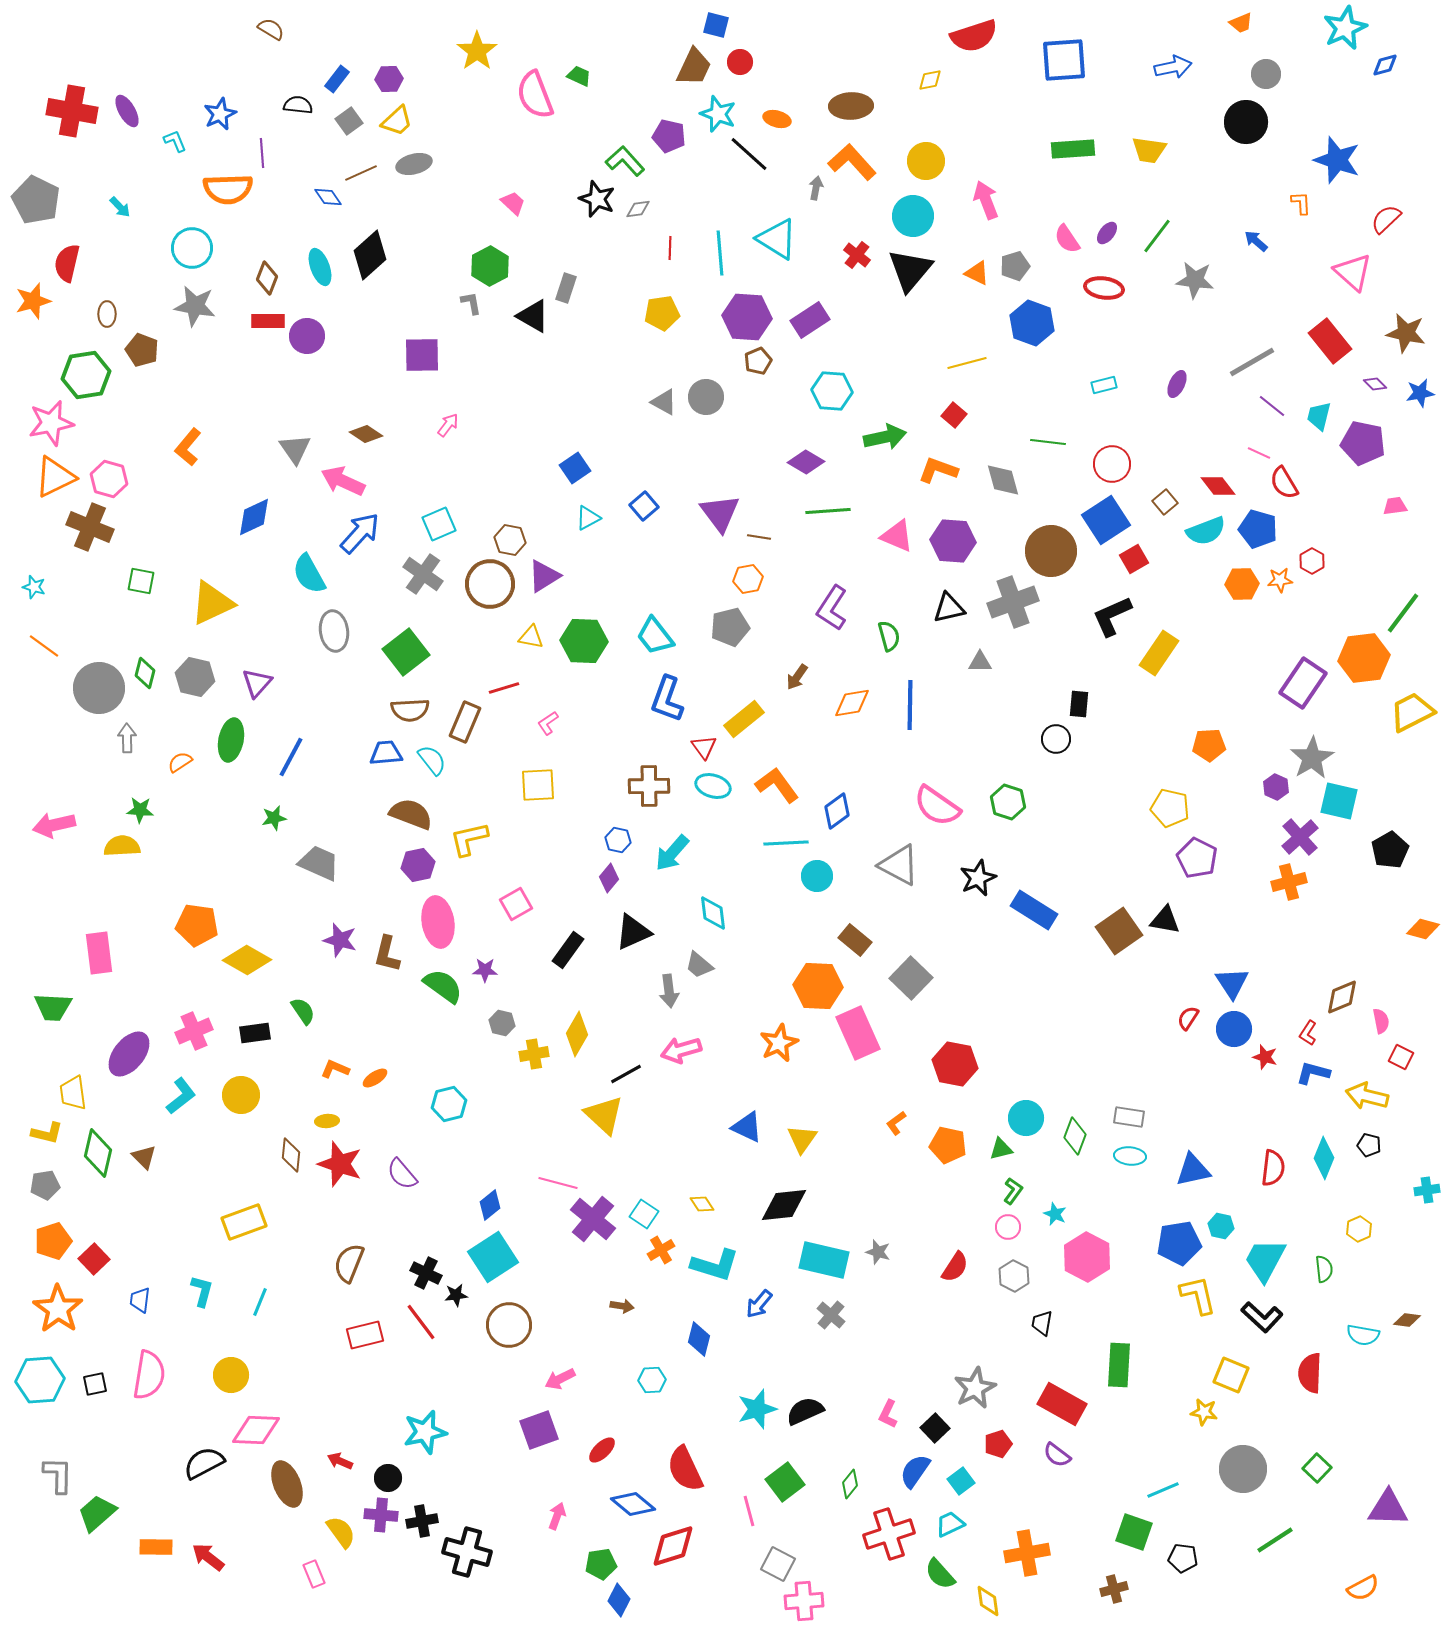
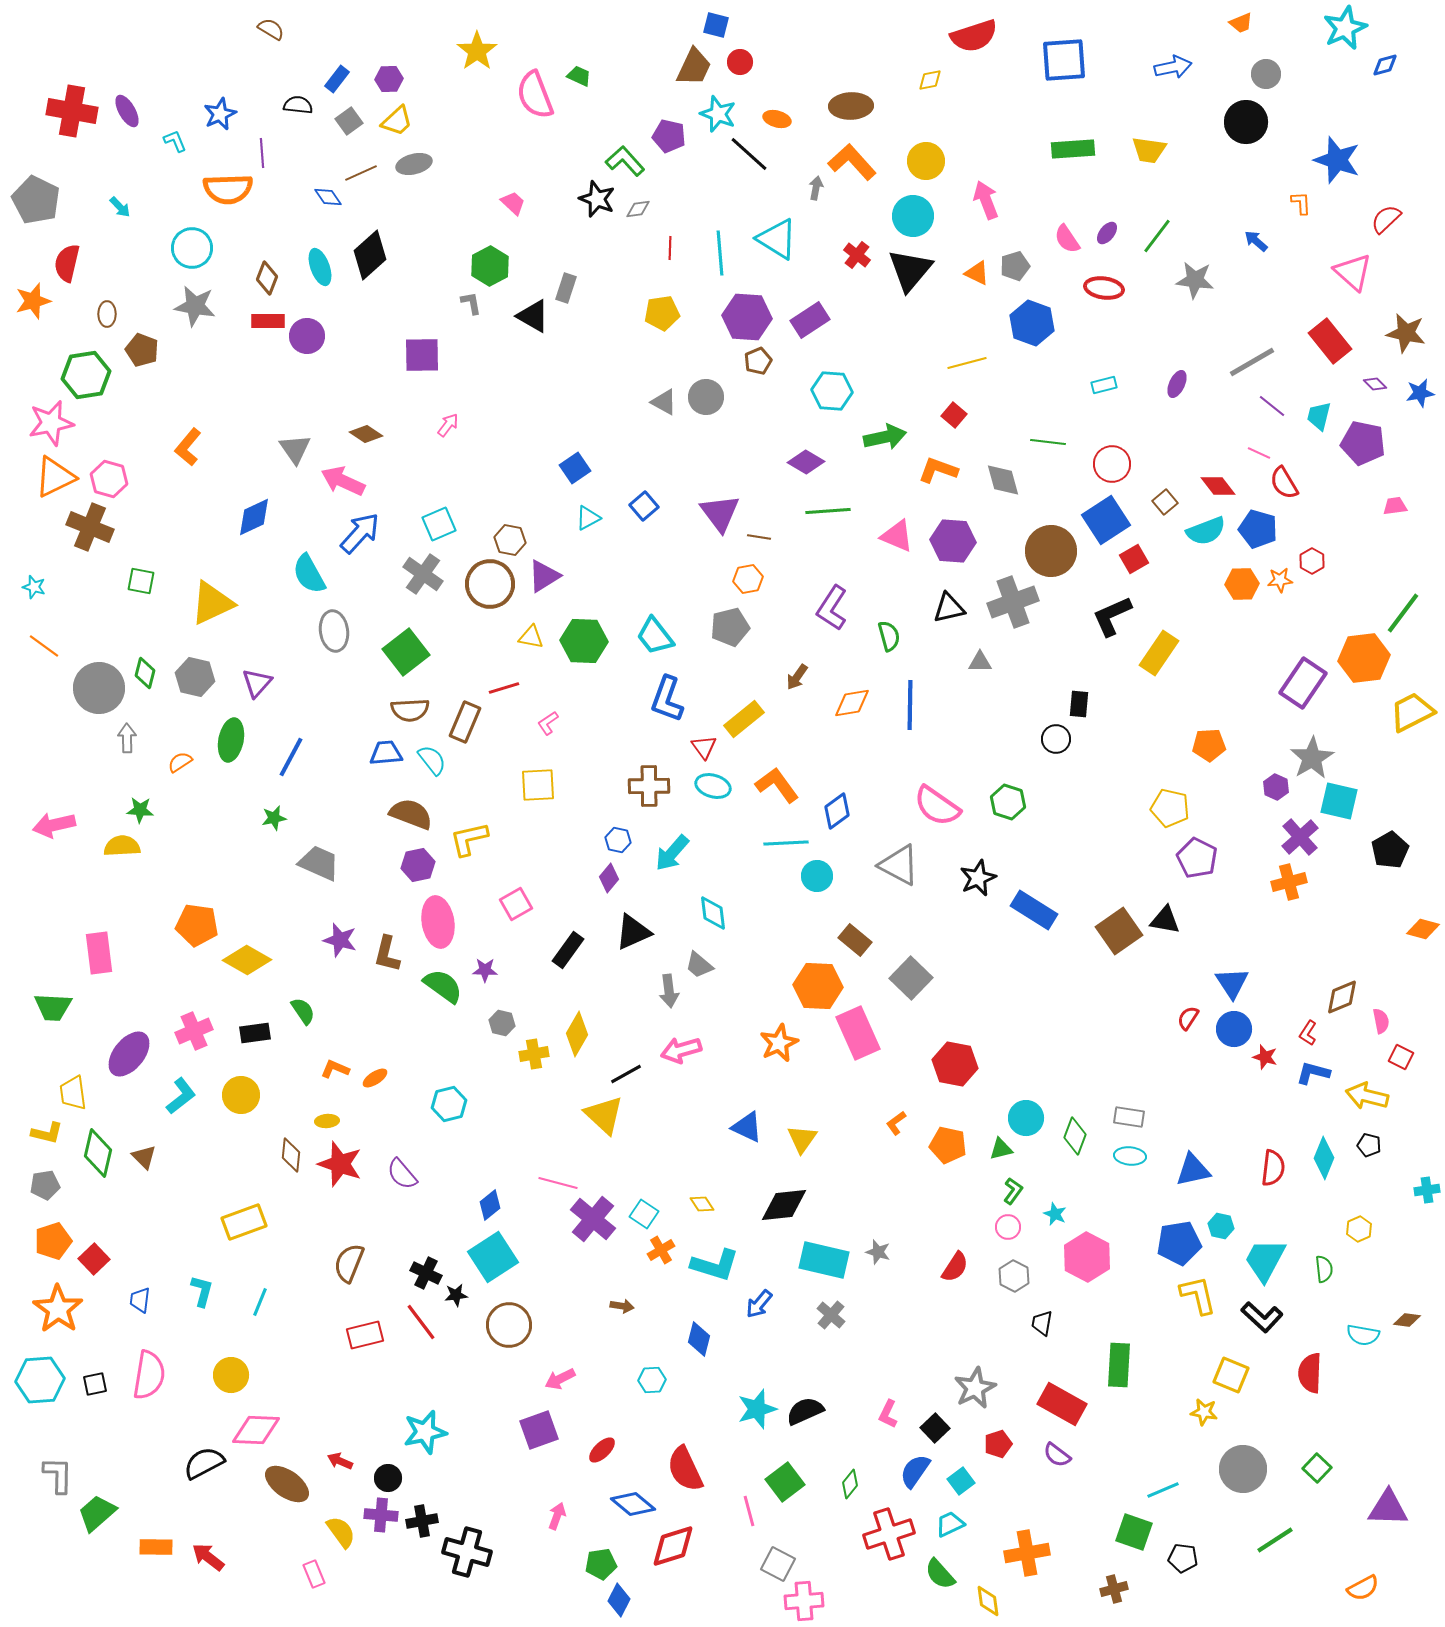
brown ellipse at (287, 1484): rotated 33 degrees counterclockwise
